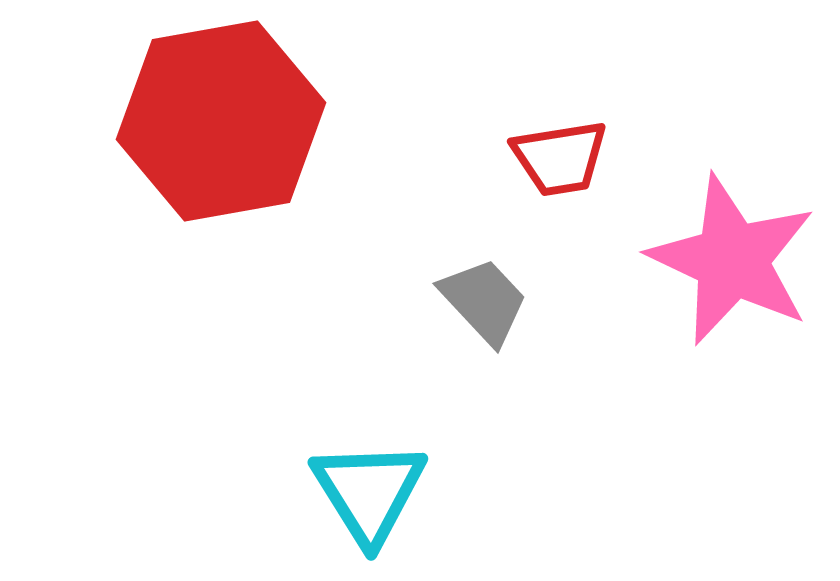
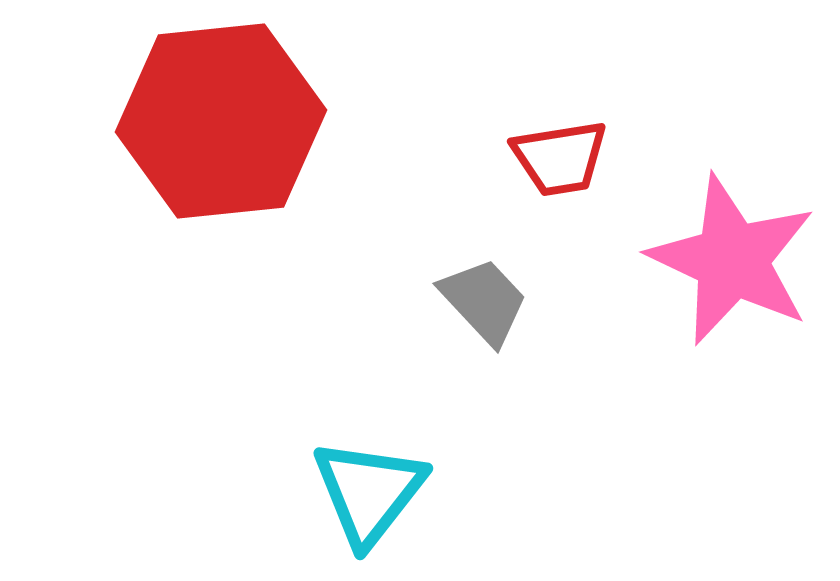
red hexagon: rotated 4 degrees clockwise
cyan triangle: rotated 10 degrees clockwise
